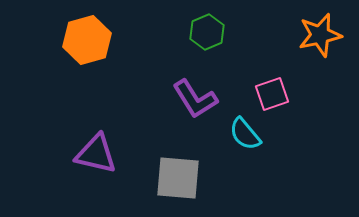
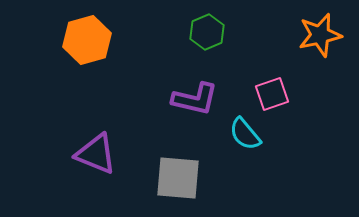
purple L-shape: rotated 45 degrees counterclockwise
purple triangle: rotated 9 degrees clockwise
